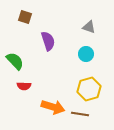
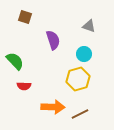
gray triangle: moved 1 px up
purple semicircle: moved 5 px right, 1 px up
cyan circle: moved 2 px left
yellow hexagon: moved 11 px left, 10 px up
orange arrow: rotated 15 degrees counterclockwise
brown line: rotated 36 degrees counterclockwise
